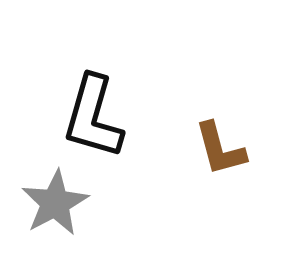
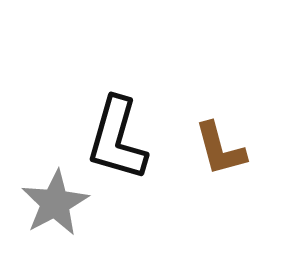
black L-shape: moved 24 px right, 22 px down
